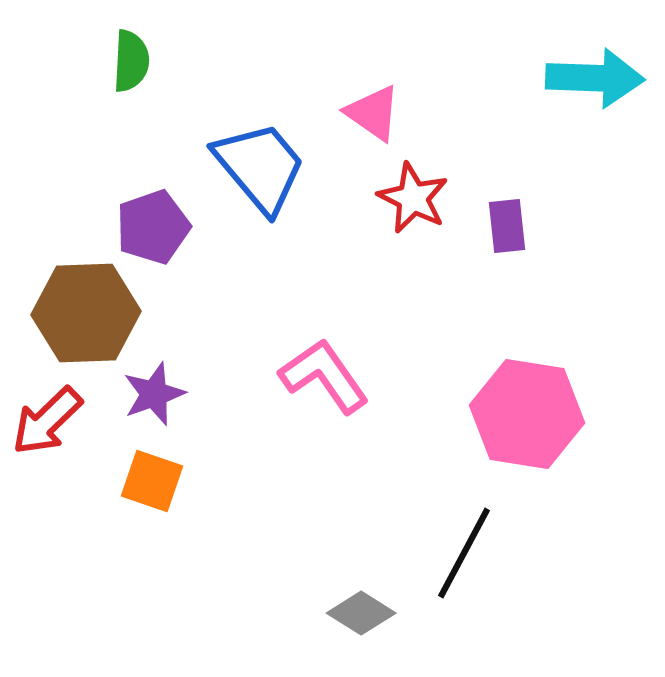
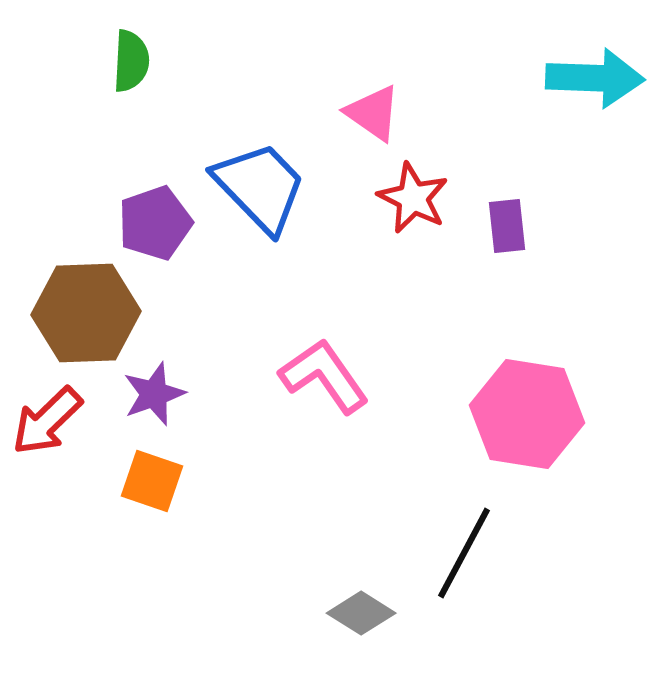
blue trapezoid: moved 20 px down; rotated 4 degrees counterclockwise
purple pentagon: moved 2 px right, 4 px up
